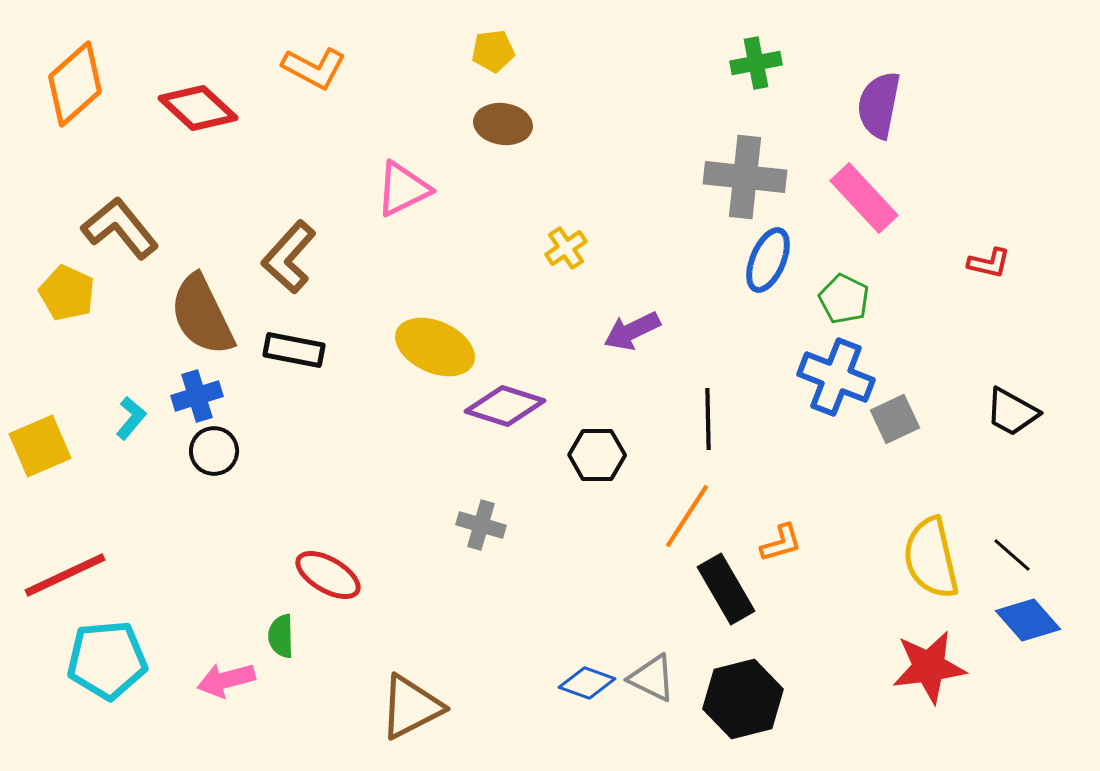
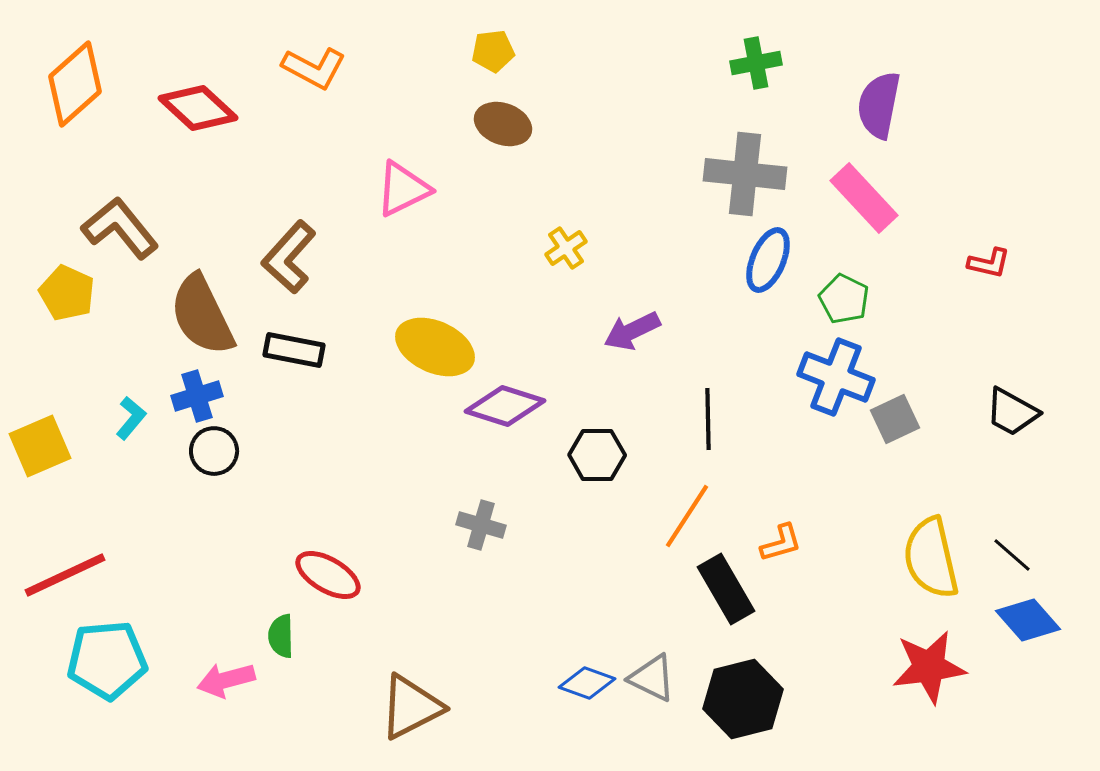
brown ellipse at (503, 124): rotated 12 degrees clockwise
gray cross at (745, 177): moved 3 px up
